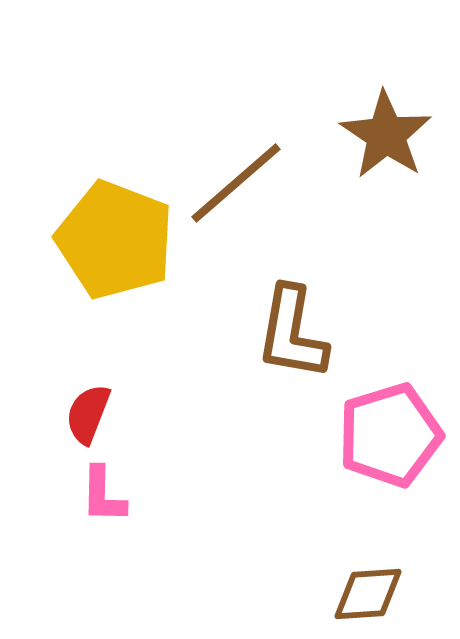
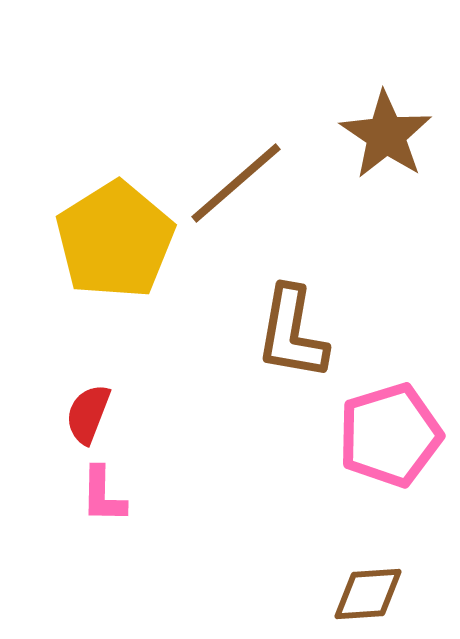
yellow pentagon: rotated 19 degrees clockwise
